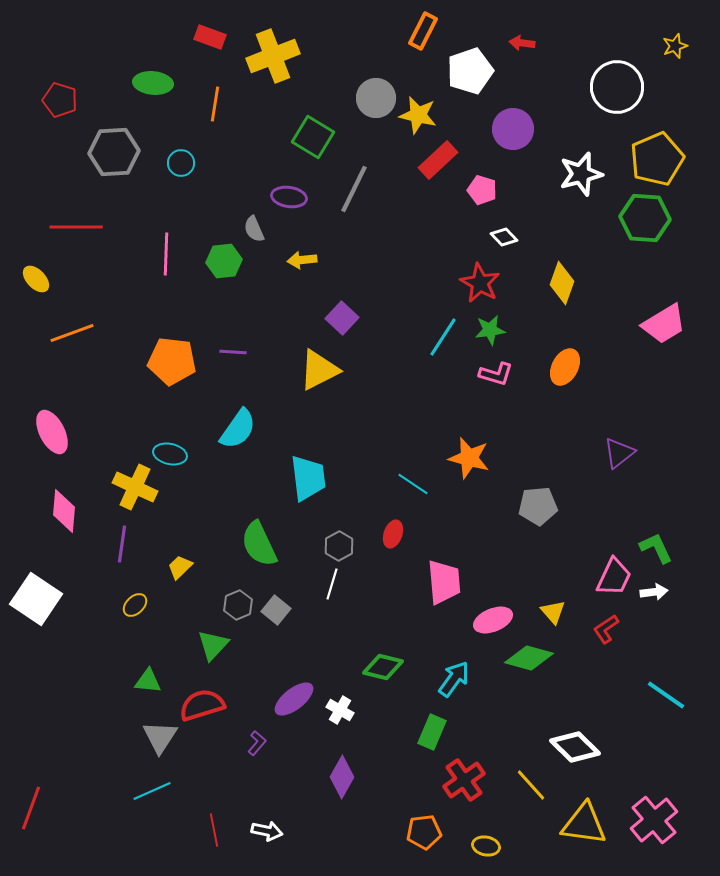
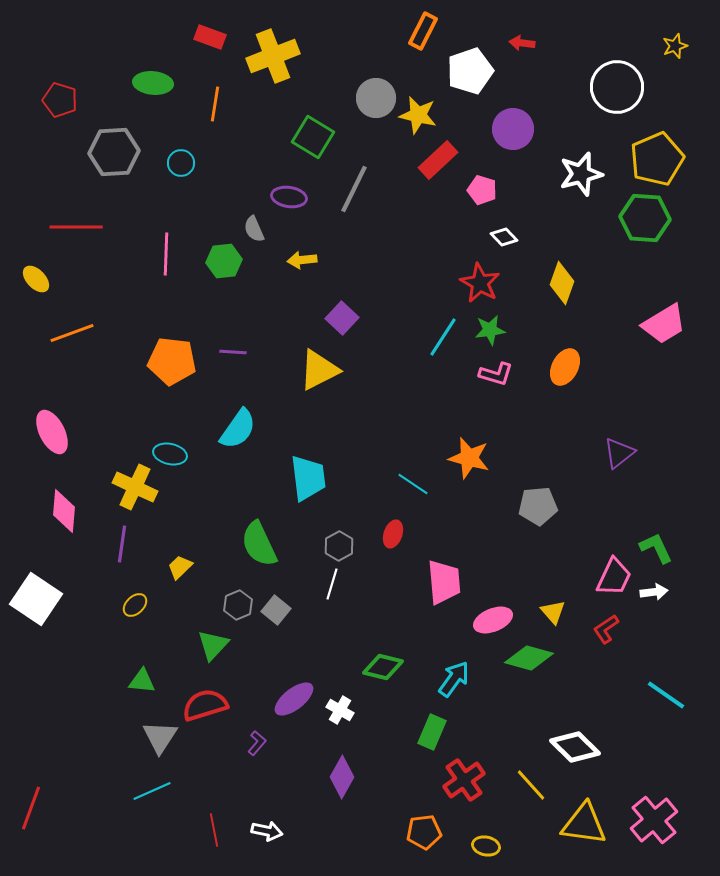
green triangle at (148, 681): moved 6 px left
red semicircle at (202, 705): moved 3 px right
